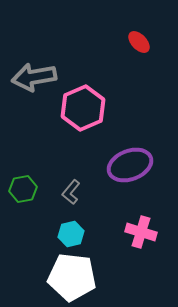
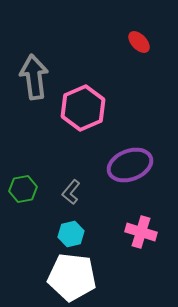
gray arrow: rotated 93 degrees clockwise
